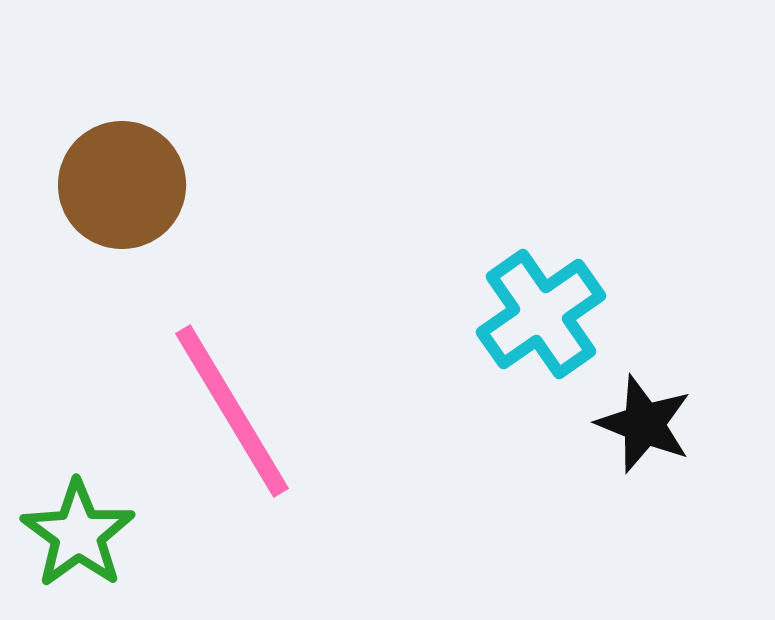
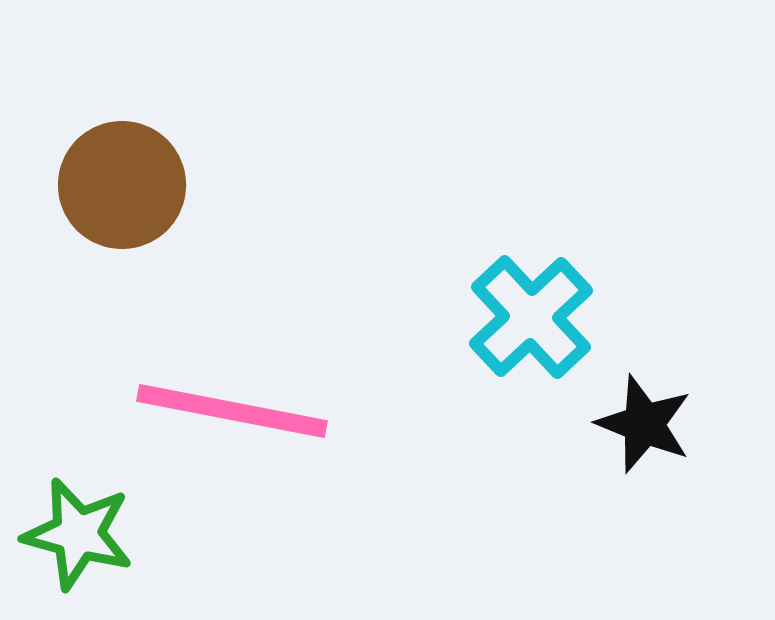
cyan cross: moved 10 px left, 3 px down; rotated 8 degrees counterclockwise
pink line: rotated 48 degrees counterclockwise
green star: rotated 21 degrees counterclockwise
